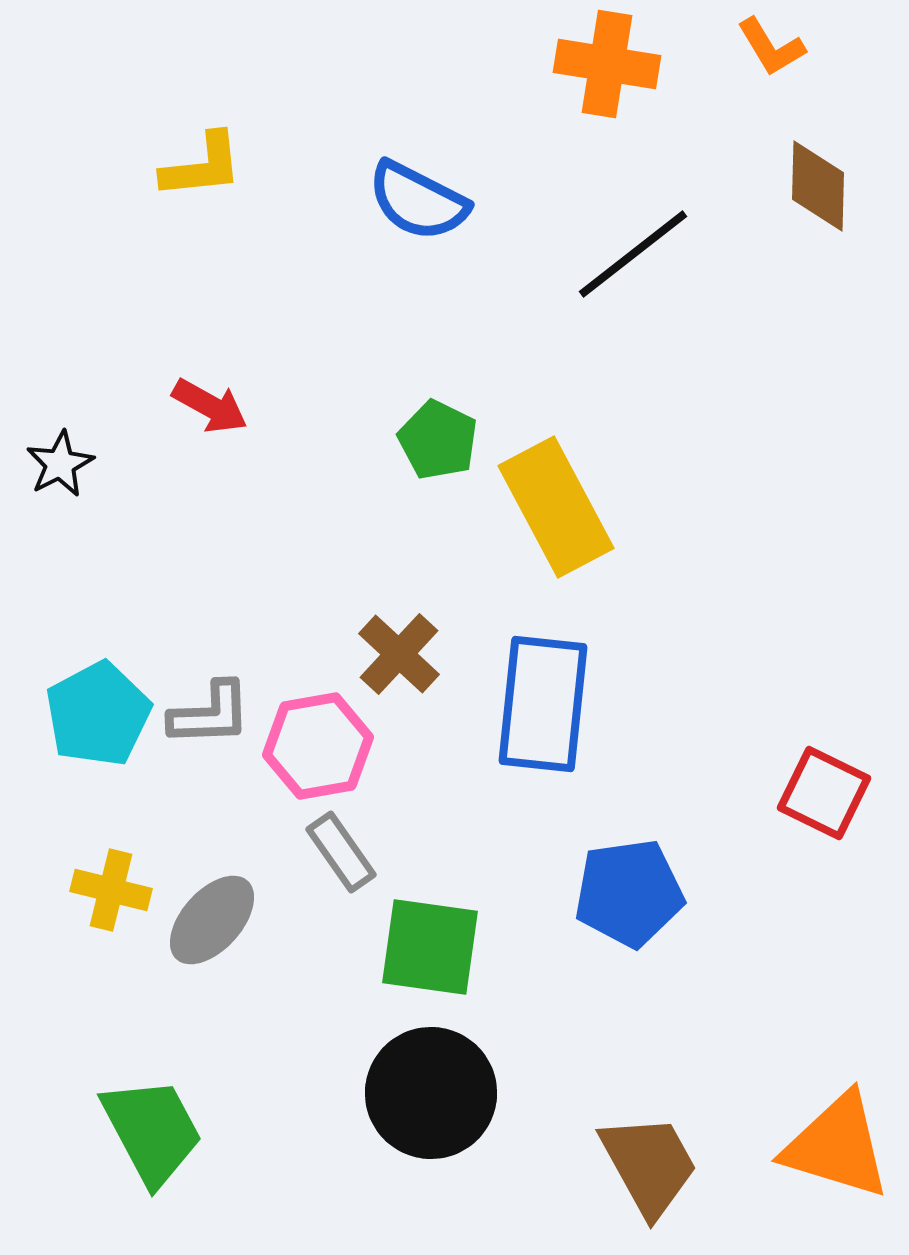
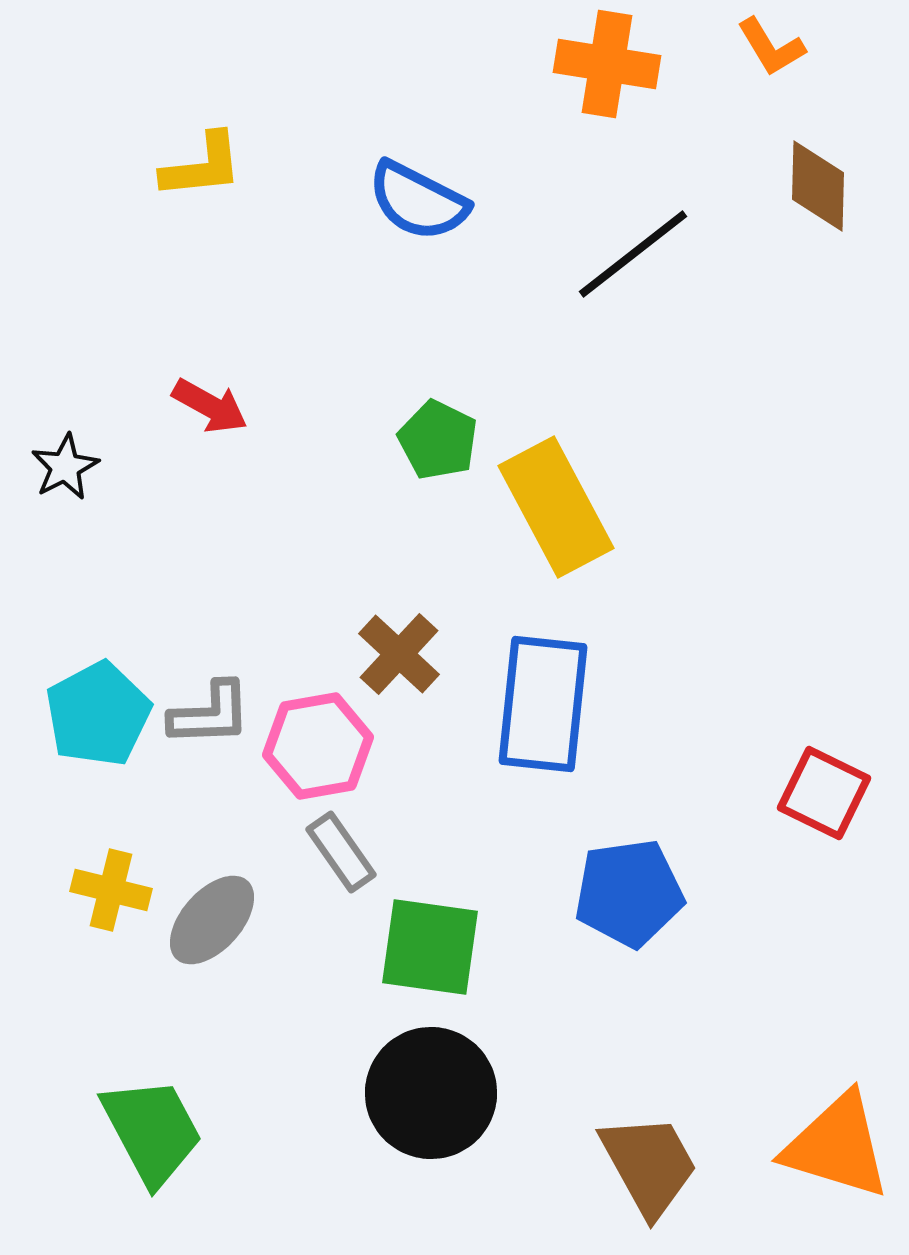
black star: moved 5 px right, 3 px down
